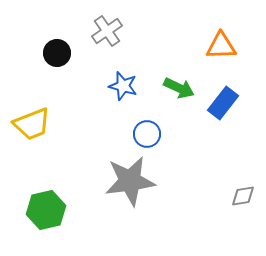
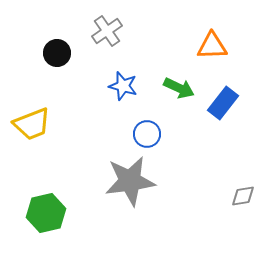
orange triangle: moved 9 px left
green hexagon: moved 3 px down
